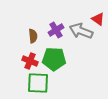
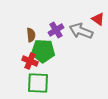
brown semicircle: moved 2 px left, 1 px up
green pentagon: moved 11 px left, 8 px up
